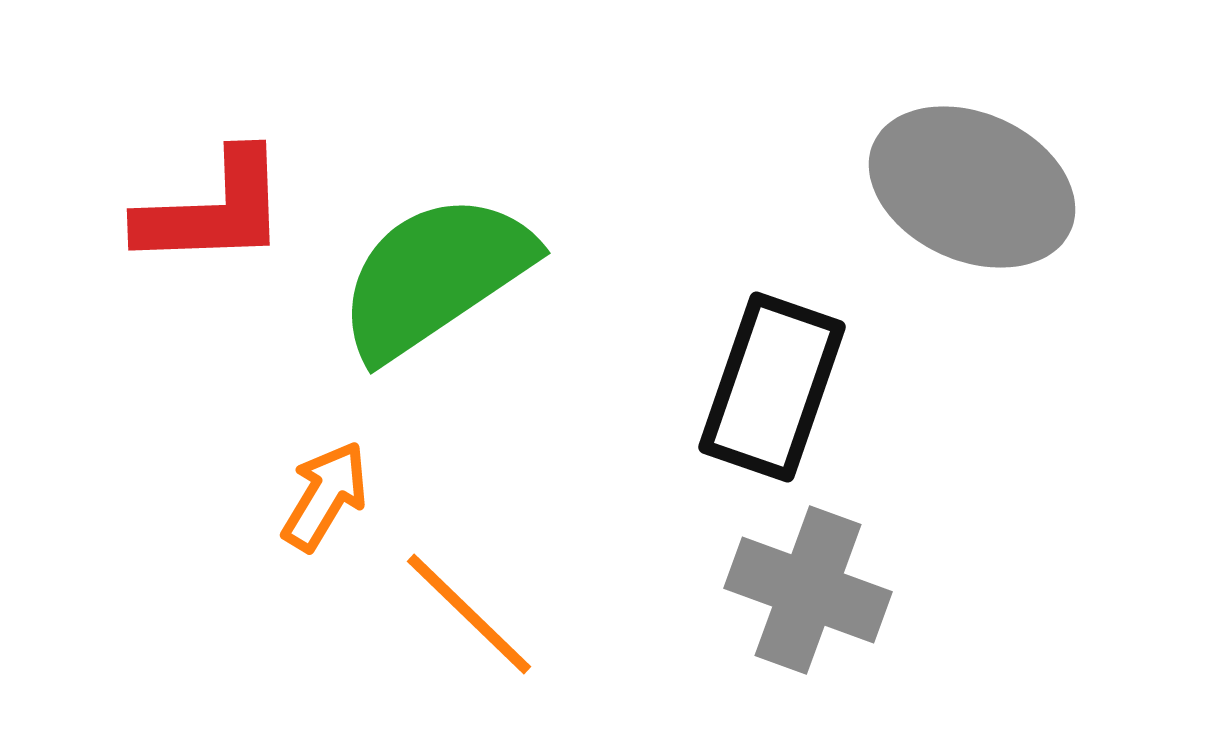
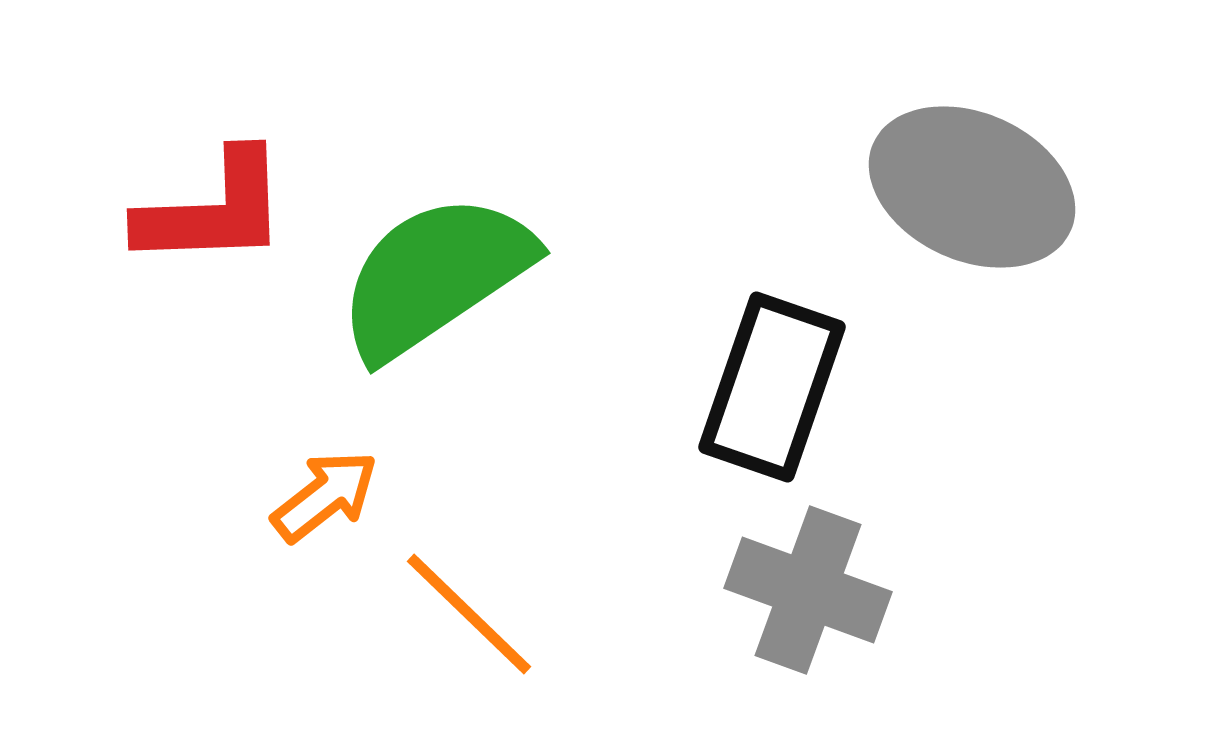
orange arrow: rotated 21 degrees clockwise
